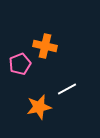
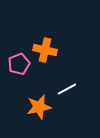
orange cross: moved 4 px down
pink pentagon: moved 1 px left
